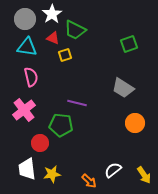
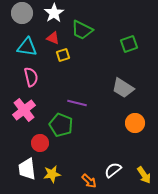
white star: moved 2 px right, 1 px up
gray circle: moved 3 px left, 6 px up
green trapezoid: moved 7 px right
yellow square: moved 2 px left
green pentagon: rotated 15 degrees clockwise
